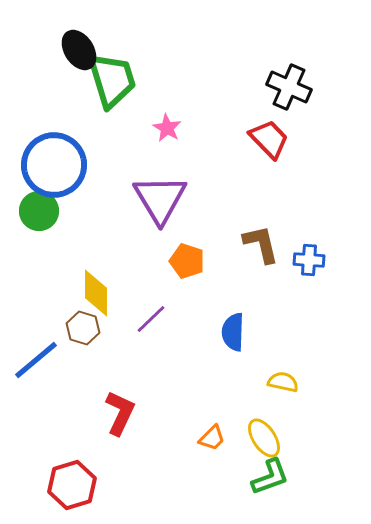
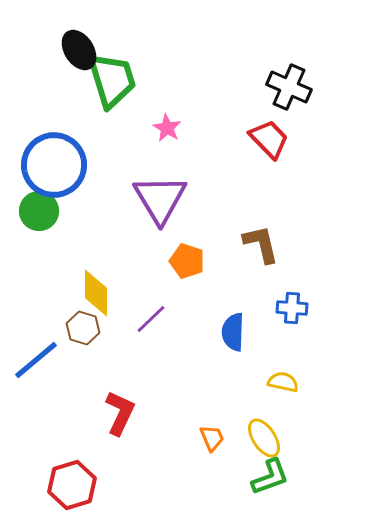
blue cross: moved 17 px left, 48 px down
orange trapezoid: rotated 68 degrees counterclockwise
